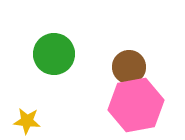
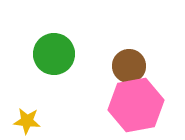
brown circle: moved 1 px up
